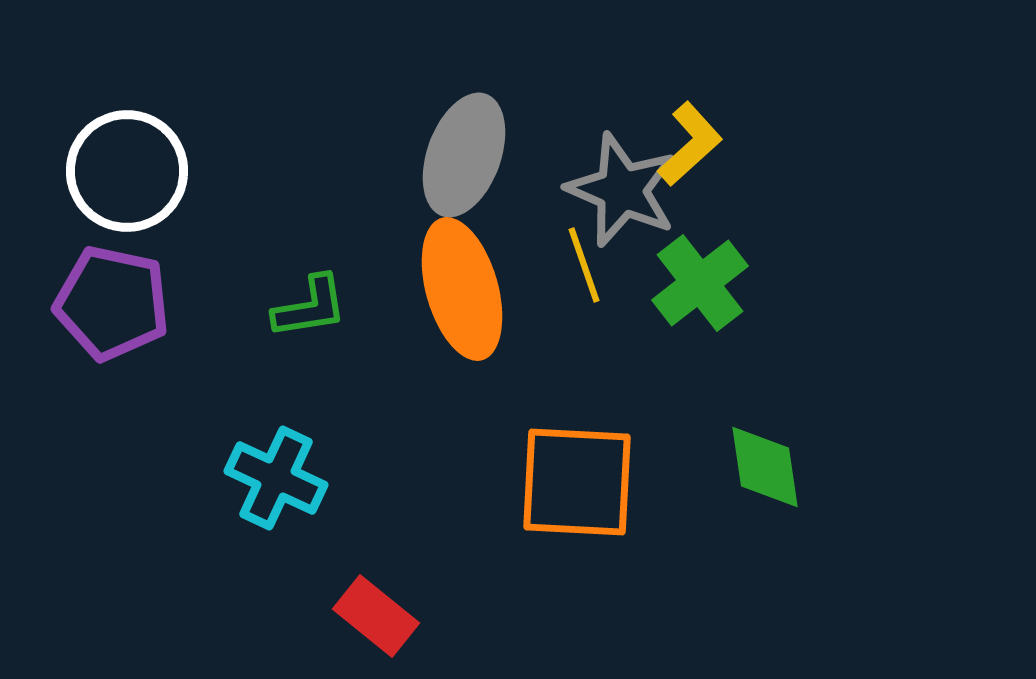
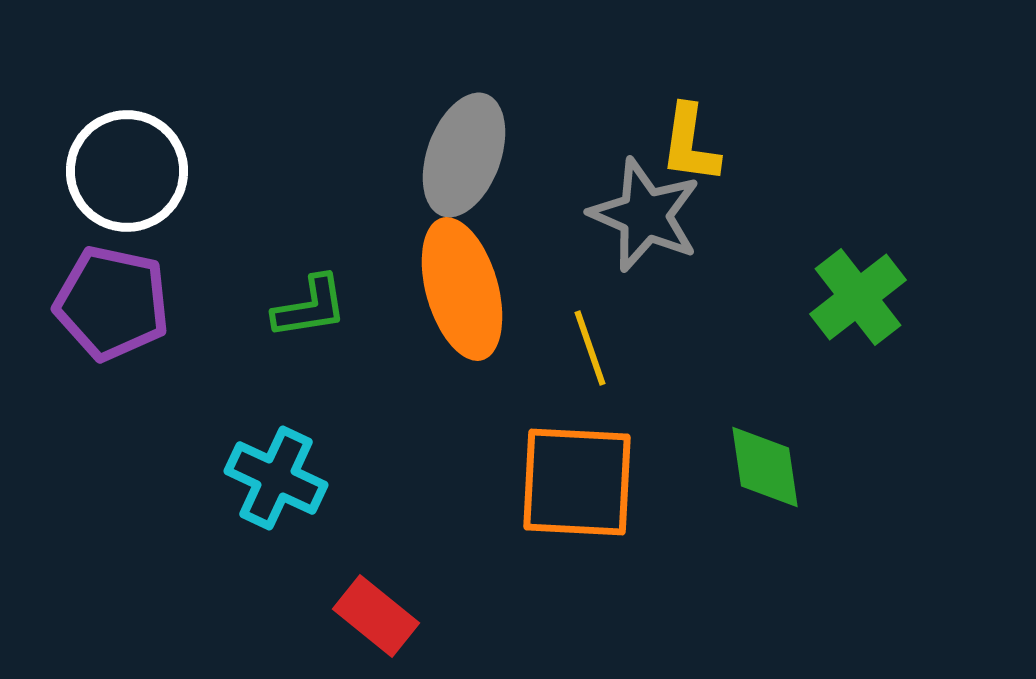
yellow L-shape: rotated 140 degrees clockwise
gray star: moved 23 px right, 25 px down
yellow line: moved 6 px right, 83 px down
green cross: moved 158 px right, 14 px down
